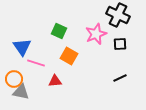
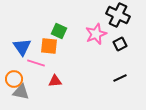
black square: rotated 24 degrees counterclockwise
orange square: moved 20 px left, 10 px up; rotated 24 degrees counterclockwise
